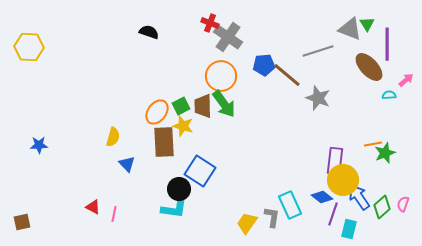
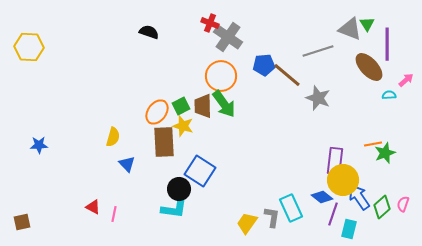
cyan rectangle at (290, 205): moved 1 px right, 3 px down
